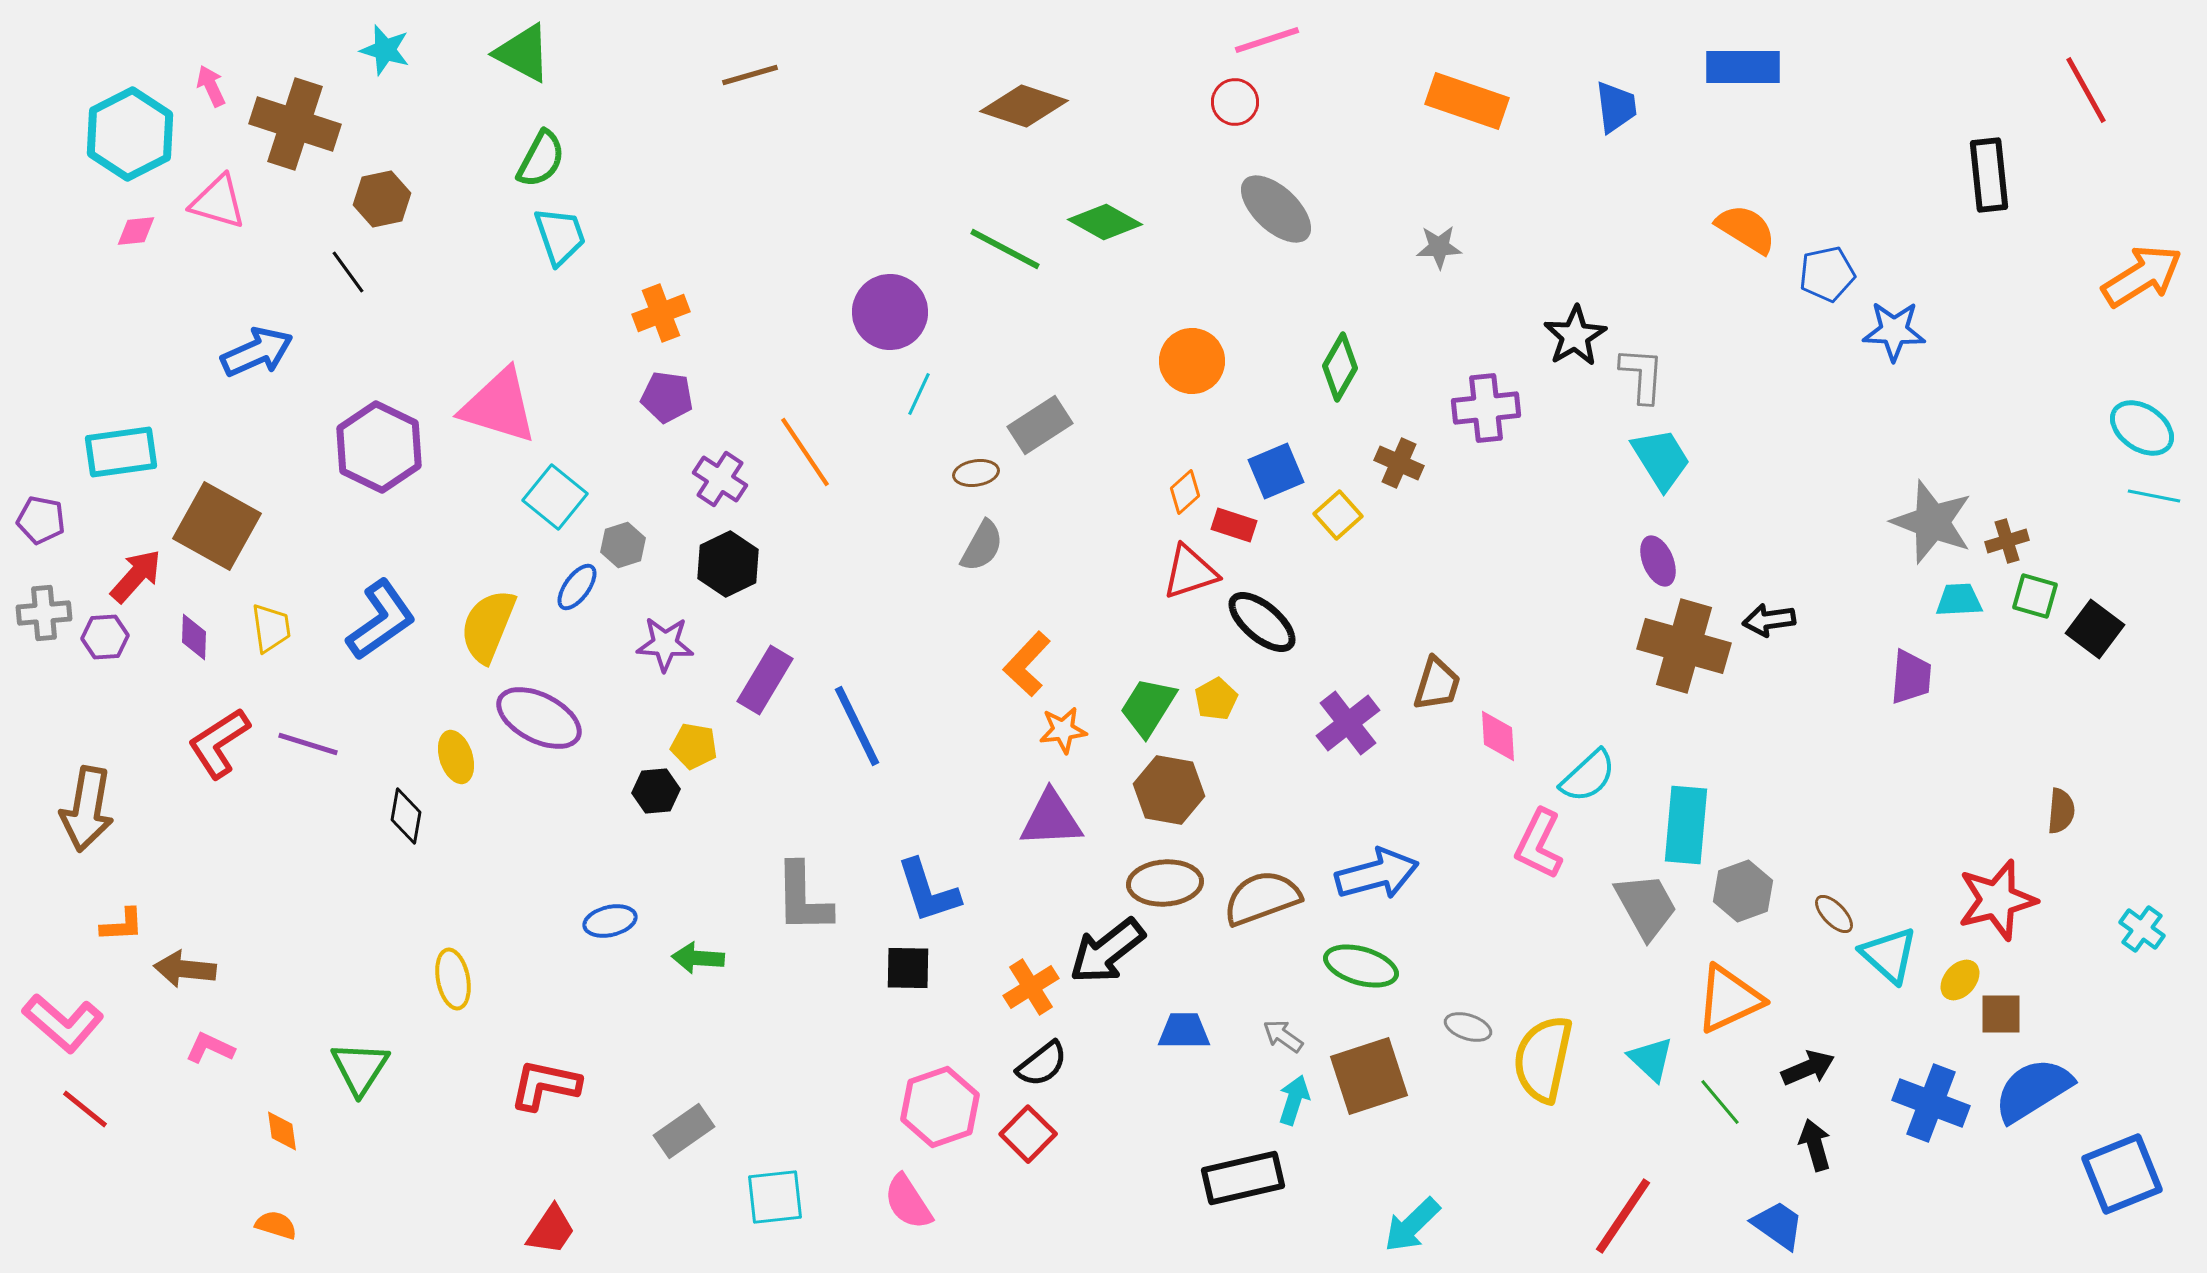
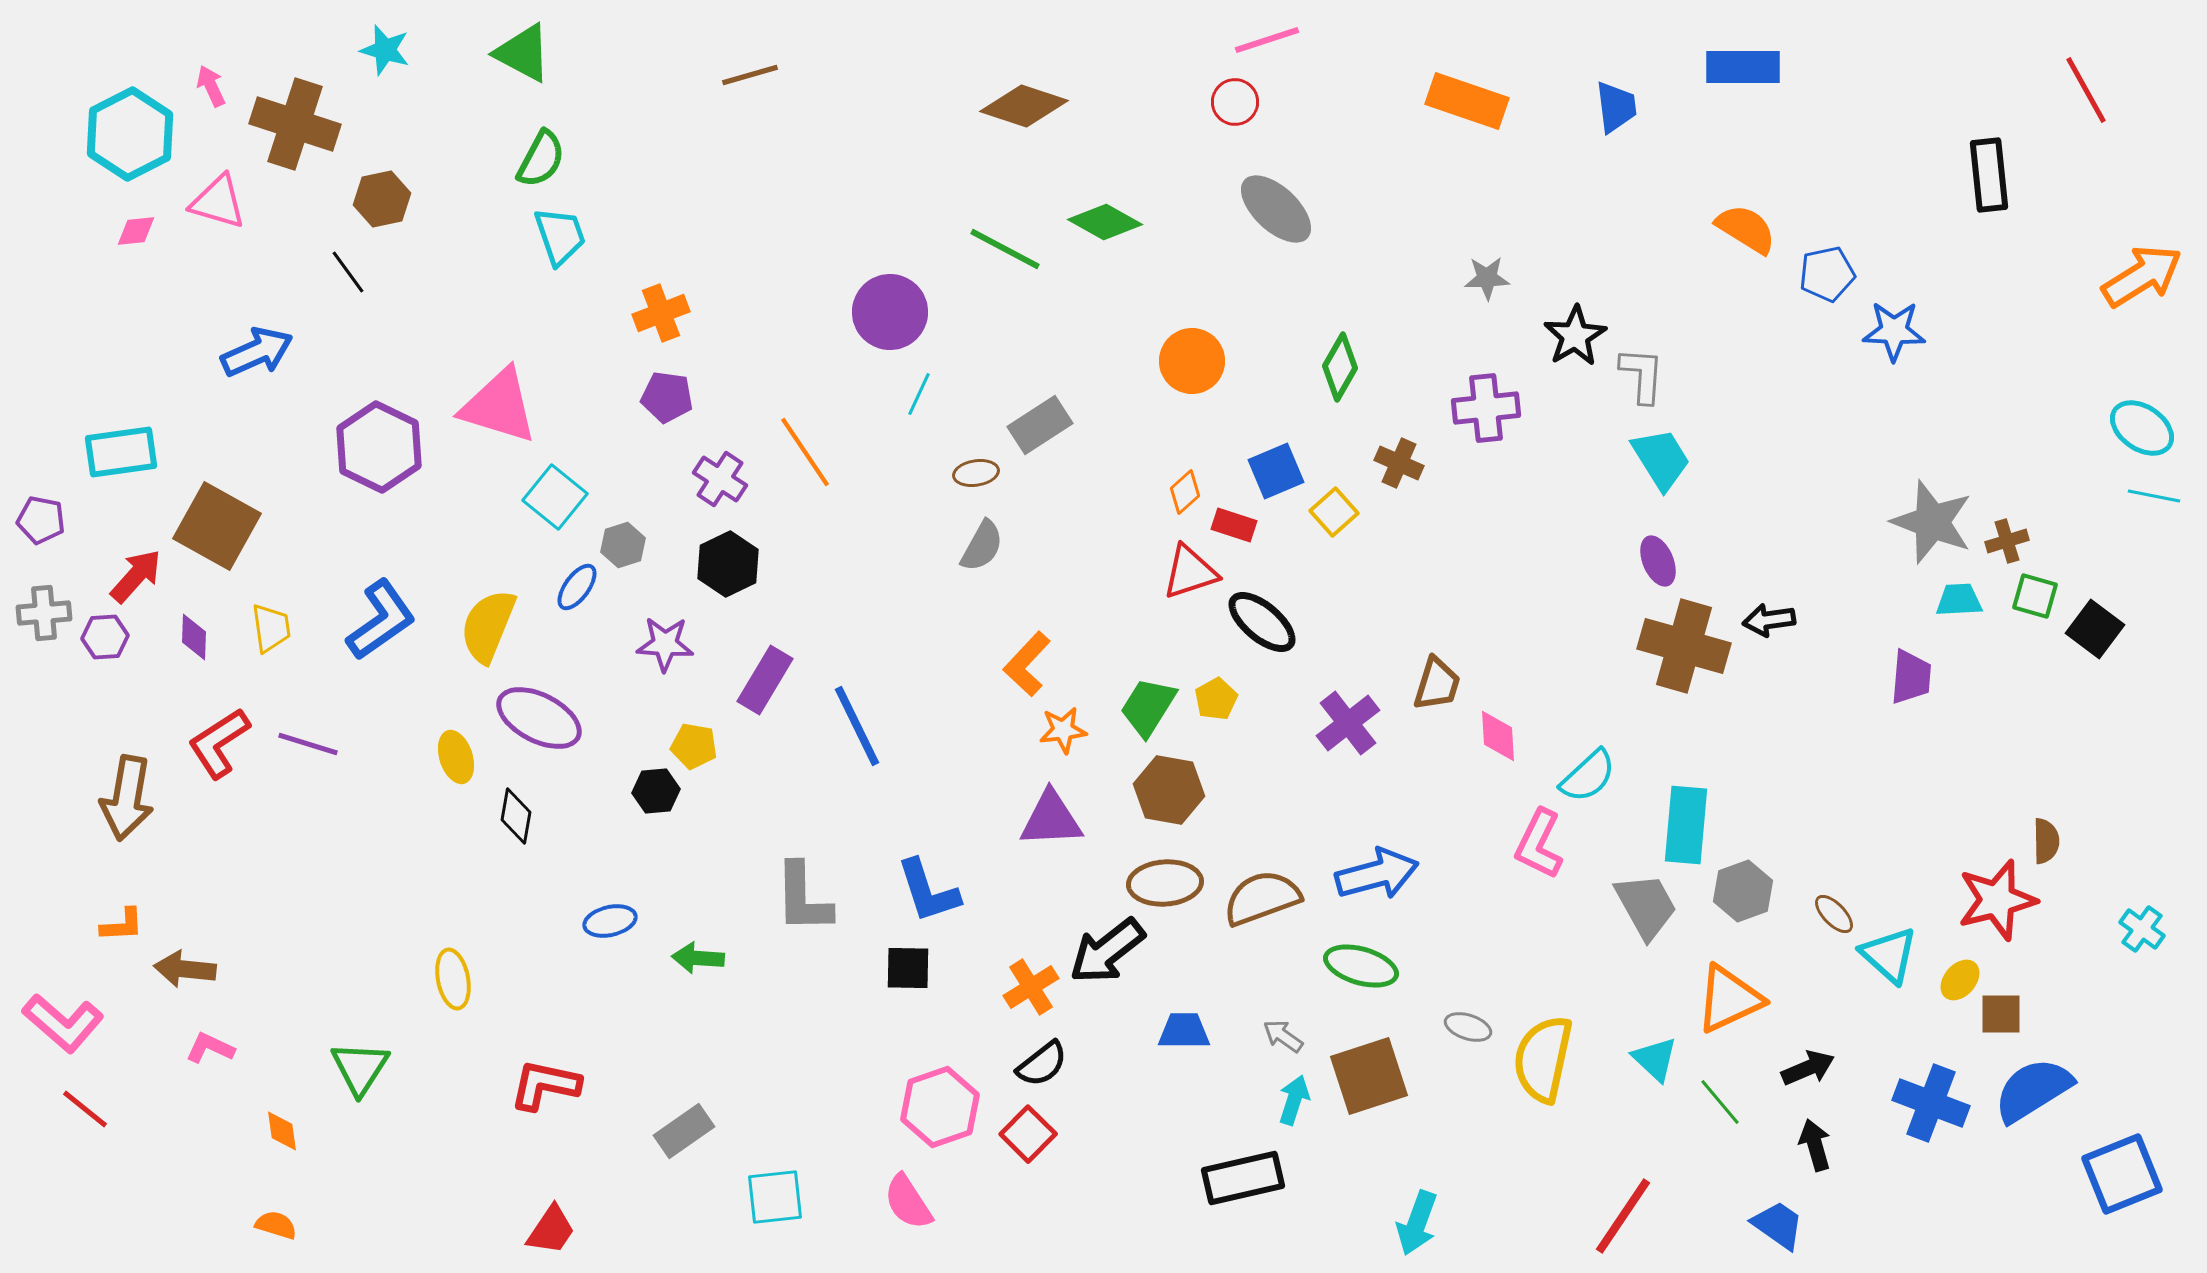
gray star at (1439, 247): moved 48 px right, 31 px down
yellow square at (1338, 515): moved 4 px left, 3 px up
brown arrow at (87, 809): moved 40 px right, 11 px up
brown semicircle at (2061, 811): moved 15 px left, 30 px down; rotated 6 degrees counterclockwise
black diamond at (406, 816): moved 110 px right
cyan triangle at (1651, 1059): moved 4 px right
cyan arrow at (1412, 1225): moved 5 px right, 2 px up; rotated 26 degrees counterclockwise
